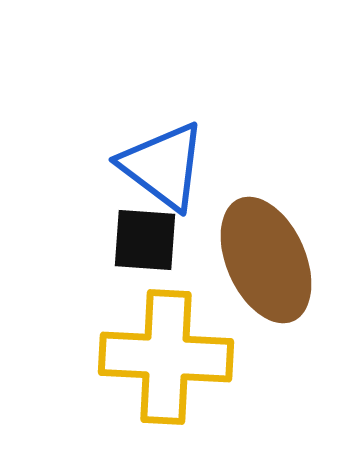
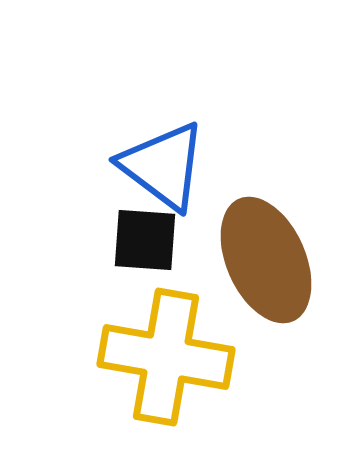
yellow cross: rotated 7 degrees clockwise
